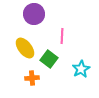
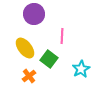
orange cross: moved 3 px left, 2 px up; rotated 32 degrees counterclockwise
